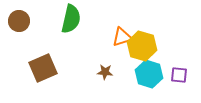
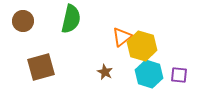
brown circle: moved 4 px right
orange triangle: rotated 20 degrees counterclockwise
brown square: moved 2 px left, 1 px up; rotated 8 degrees clockwise
brown star: rotated 21 degrees clockwise
